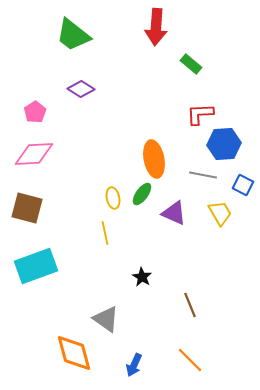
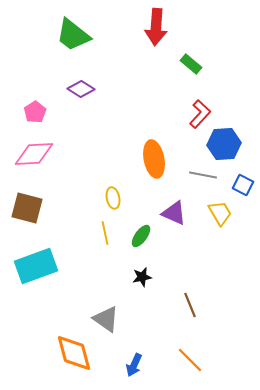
red L-shape: rotated 136 degrees clockwise
green ellipse: moved 1 px left, 42 px down
black star: rotated 30 degrees clockwise
